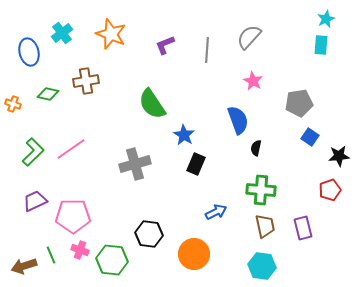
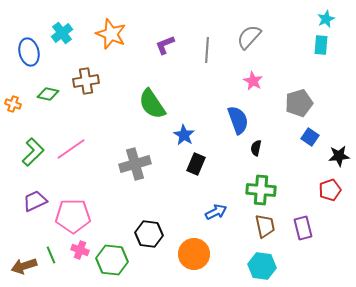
gray pentagon: rotated 8 degrees counterclockwise
